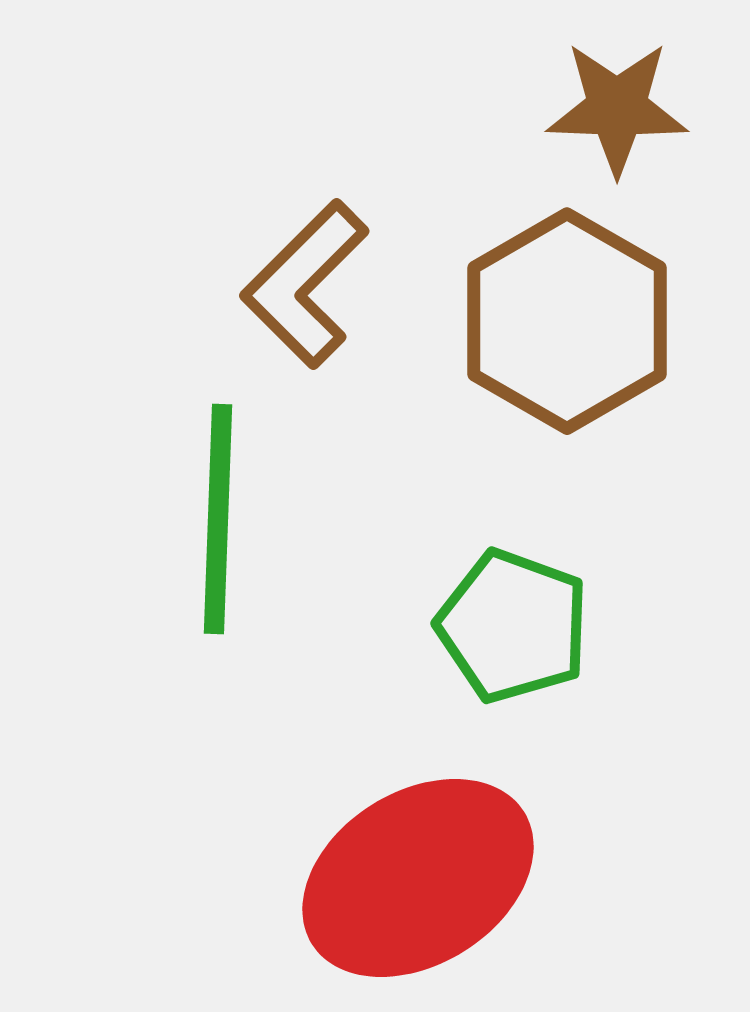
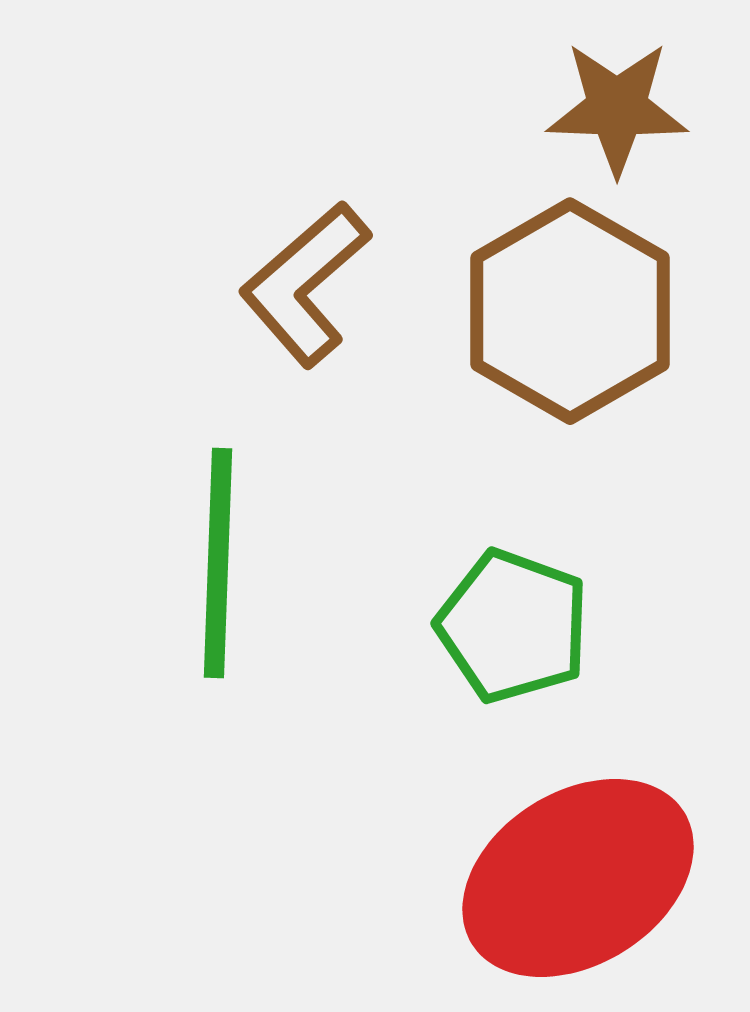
brown L-shape: rotated 4 degrees clockwise
brown hexagon: moved 3 px right, 10 px up
green line: moved 44 px down
red ellipse: moved 160 px right
